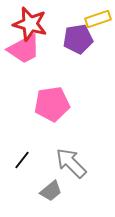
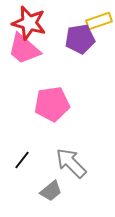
yellow rectangle: moved 1 px right, 2 px down
red star: moved 1 px left, 1 px up
purple pentagon: moved 2 px right
pink trapezoid: rotated 69 degrees clockwise
